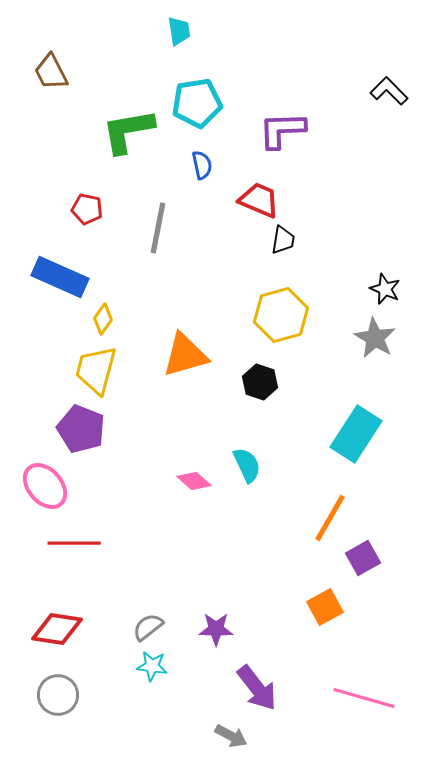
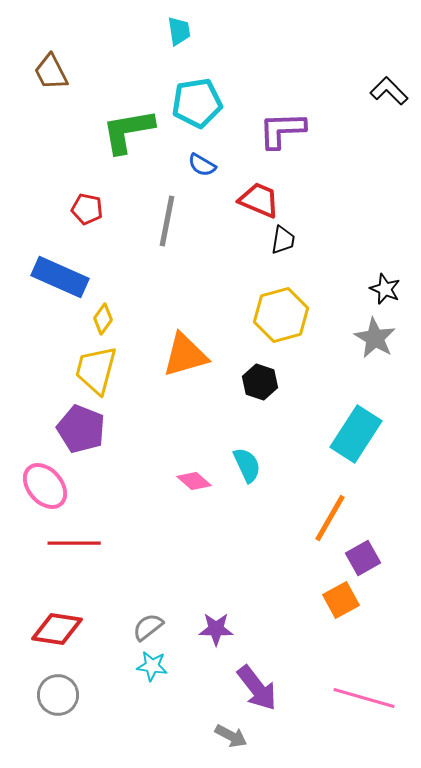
blue semicircle: rotated 132 degrees clockwise
gray line: moved 9 px right, 7 px up
orange square: moved 16 px right, 7 px up
